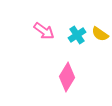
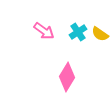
cyan cross: moved 1 px right, 3 px up
